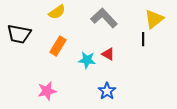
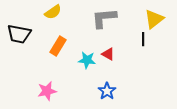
yellow semicircle: moved 4 px left
gray L-shape: rotated 52 degrees counterclockwise
